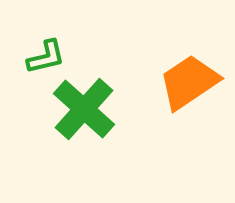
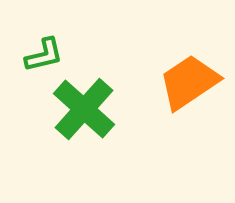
green L-shape: moved 2 px left, 2 px up
